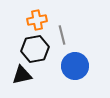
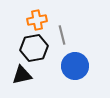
black hexagon: moved 1 px left, 1 px up
